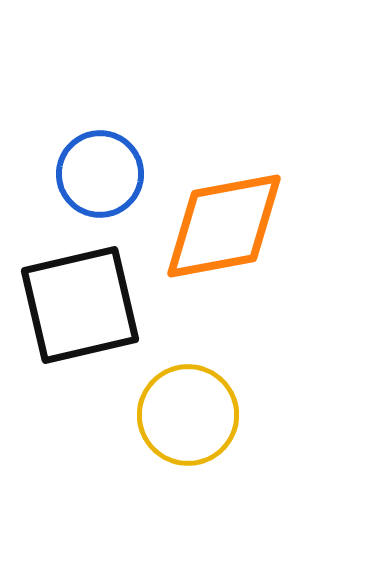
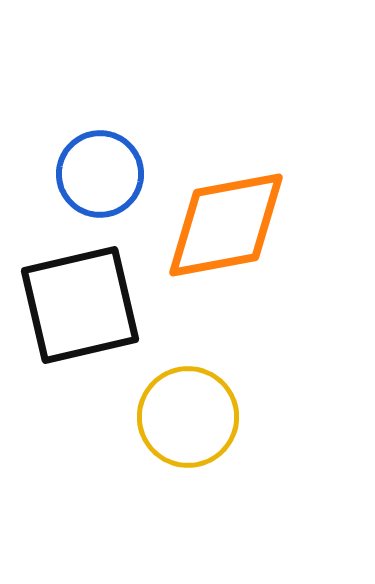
orange diamond: moved 2 px right, 1 px up
yellow circle: moved 2 px down
